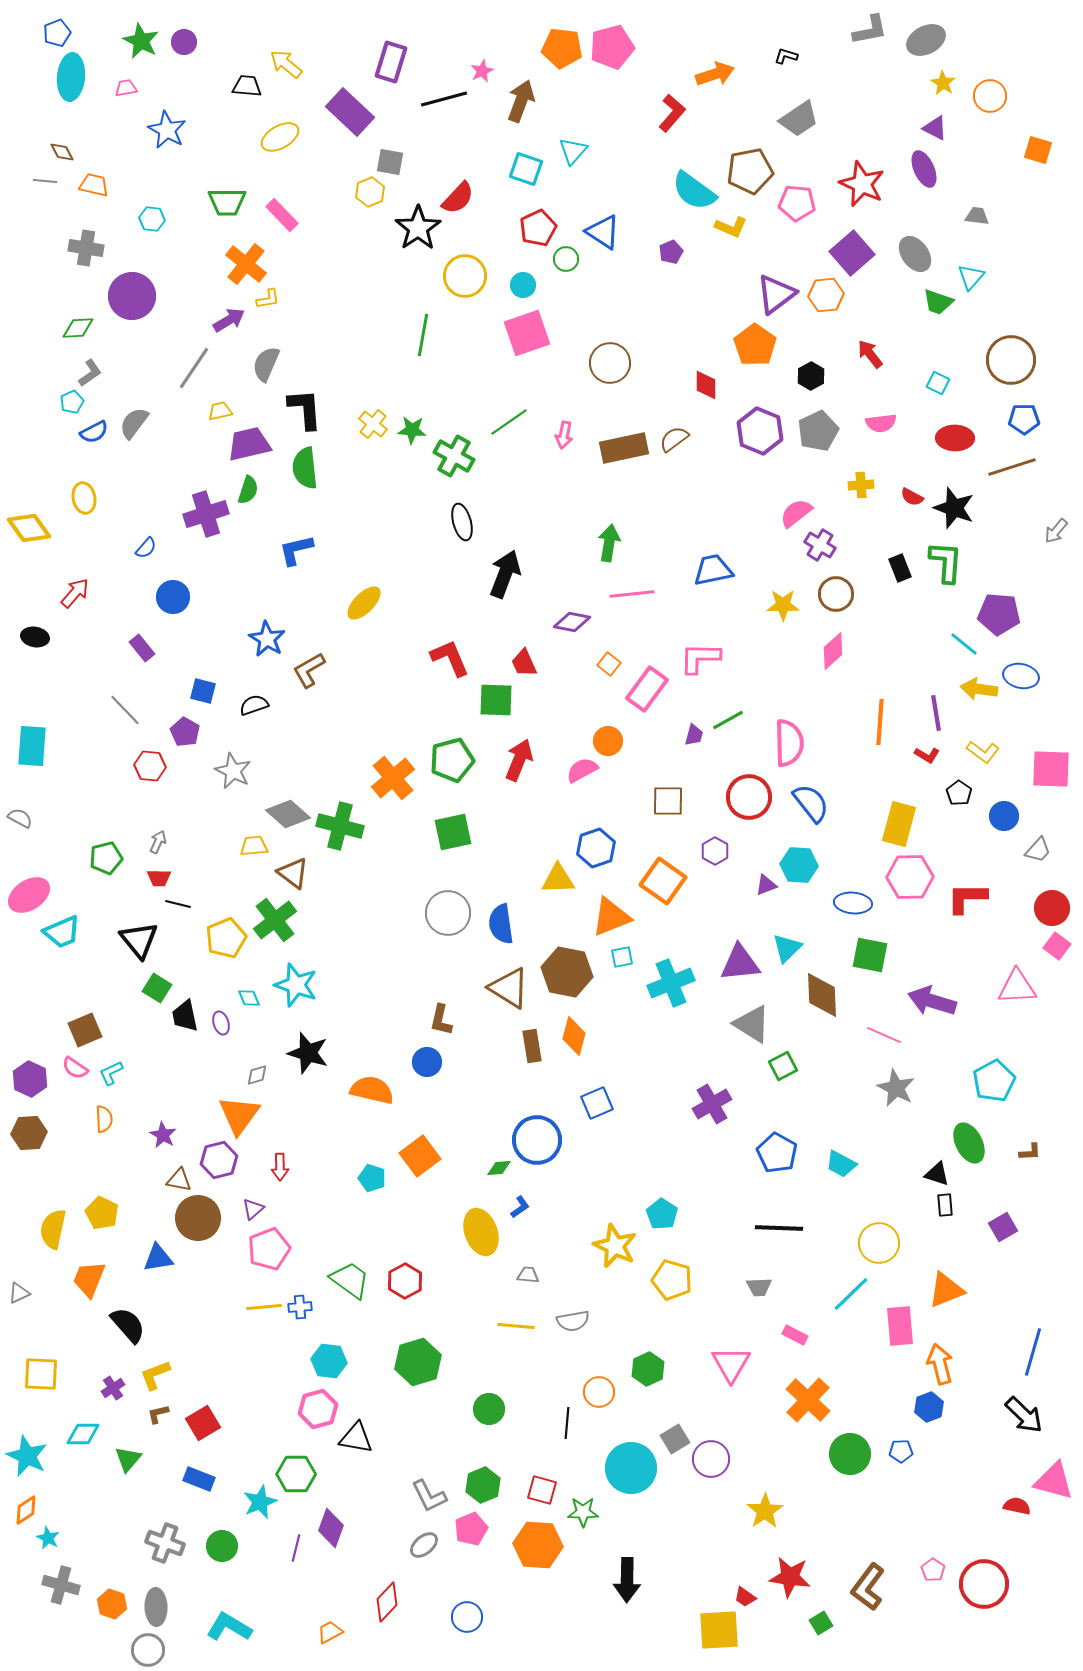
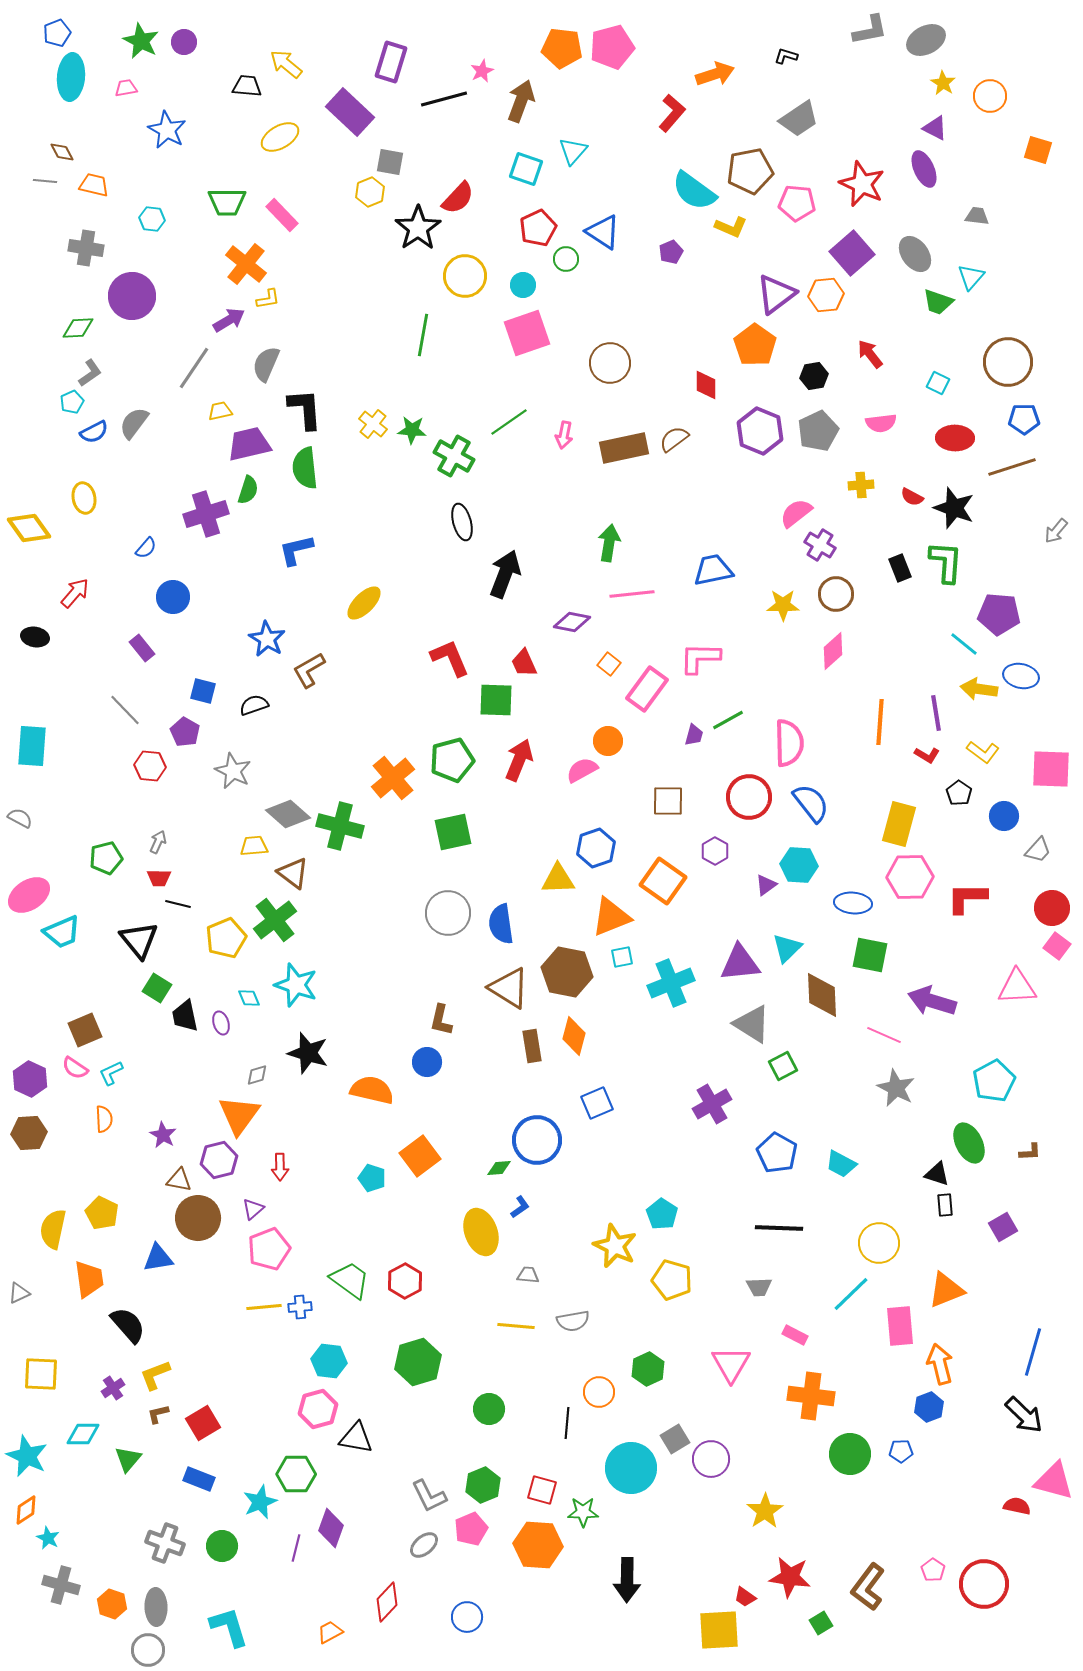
brown circle at (1011, 360): moved 3 px left, 2 px down
black hexagon at (811, 376): moved 3 px right; rotated 20 degrees clockwise
purple triangle at (766, 885): rotated 15 degrees counterclockwise
orange trapezoid at (89, 1279): rotated 150 degrees clockwise
orange cross at (808, 1400): moved 3 px right, 4 px up; rotated 36 degrees counterclockwise
cyan L-shape at (229, 1627): rotated 42 degrees clockwise
